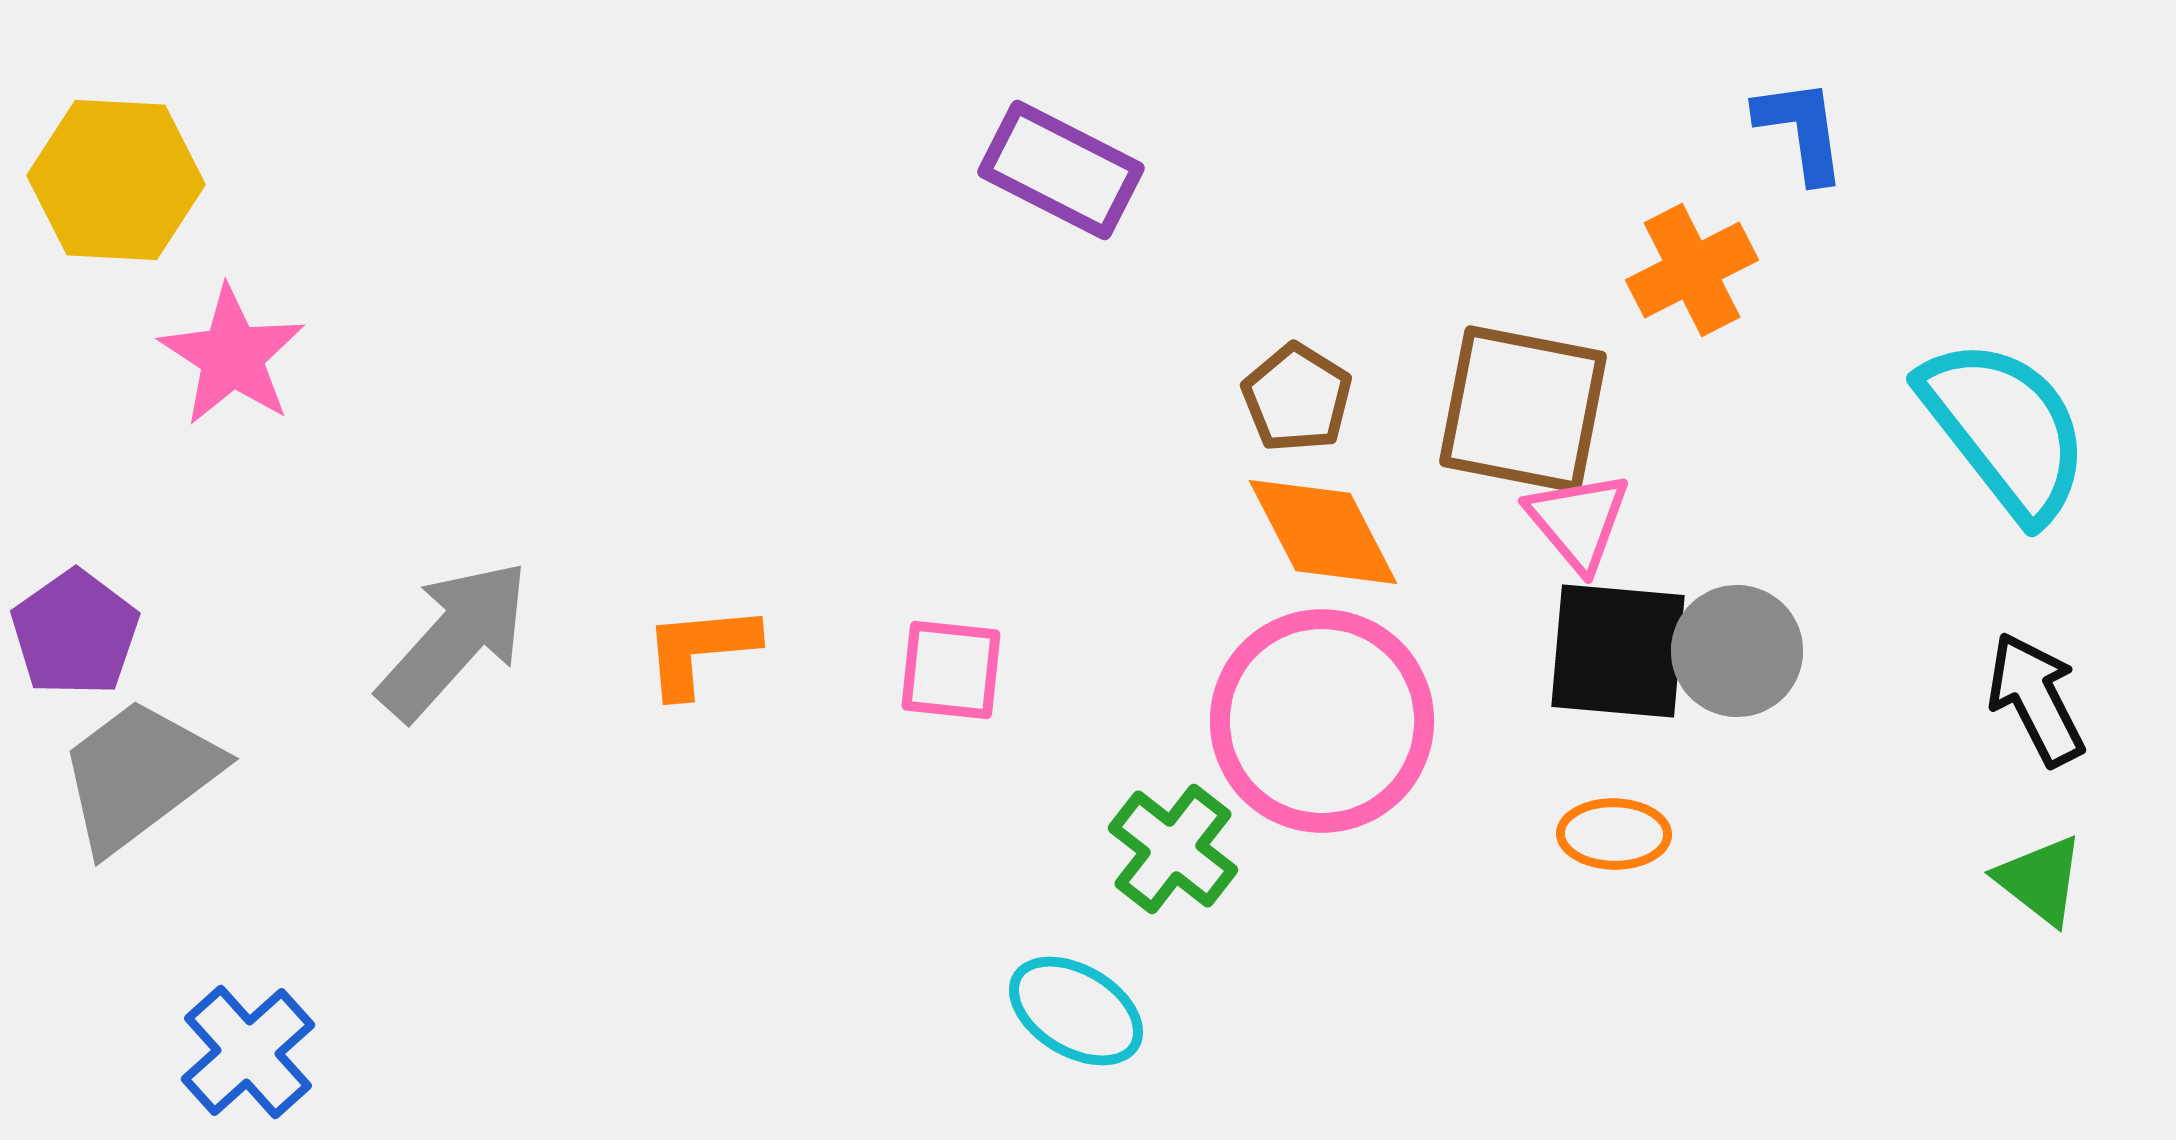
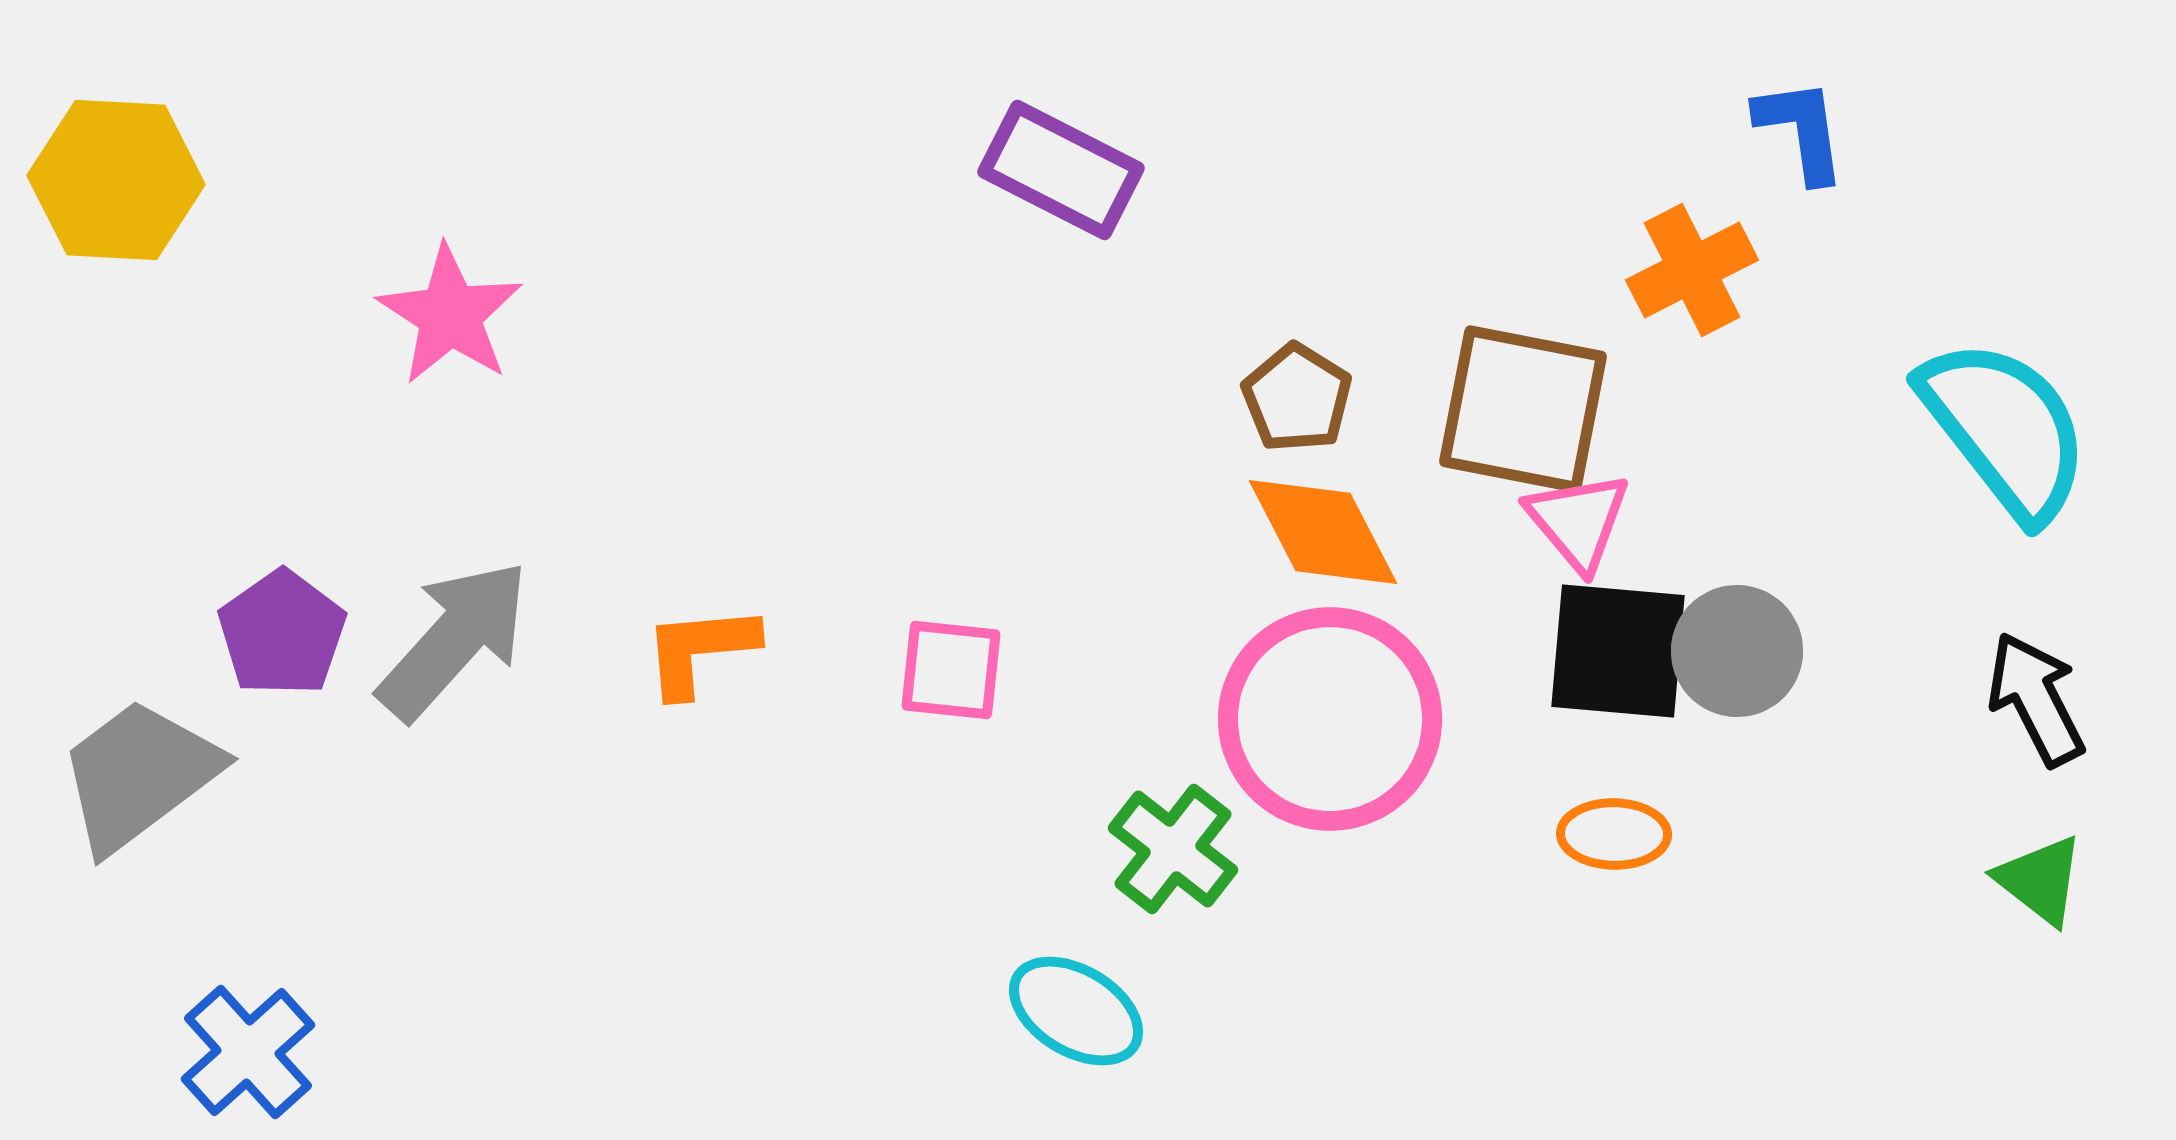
pink star: moved 218 px right, 41 px up
purple pentagon: moved 207 px right
pink circle: moved 8 px right, 2 px up
